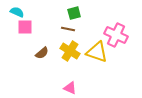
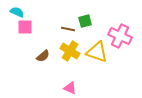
green square: moved 11 px right, 8 px down
pink cross: moved 4 px right, 1 px down
brown semicircle: moved 1 px right, 3 px down
